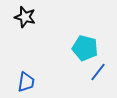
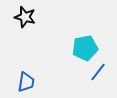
cyan pentagon: rotated 25 degrees counterclockwise
